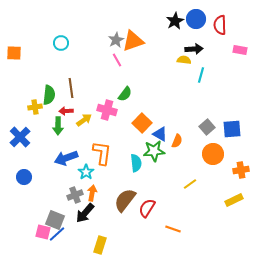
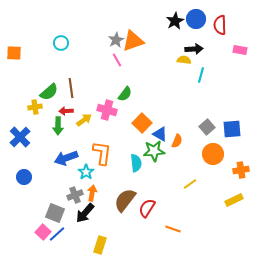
green semicircle at (49, 95): moved 3 px up; rotated 42 degrees clockwise
gray square at (55, 220): moved 7 px up
pink square at (43, 232): rotated 28 degrees clockwise
